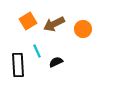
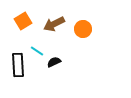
orange square: moved 5 px left
cyan line: rotated 32 degrees counterclockwise
black semicircle: moved 2 px left
